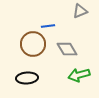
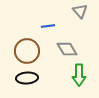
gray triangle: rotated 49 degrees counterclockwise
brown circle: moved 6 px left, 7 px down
green arrow: rotated 75 degrees counterclockwise
